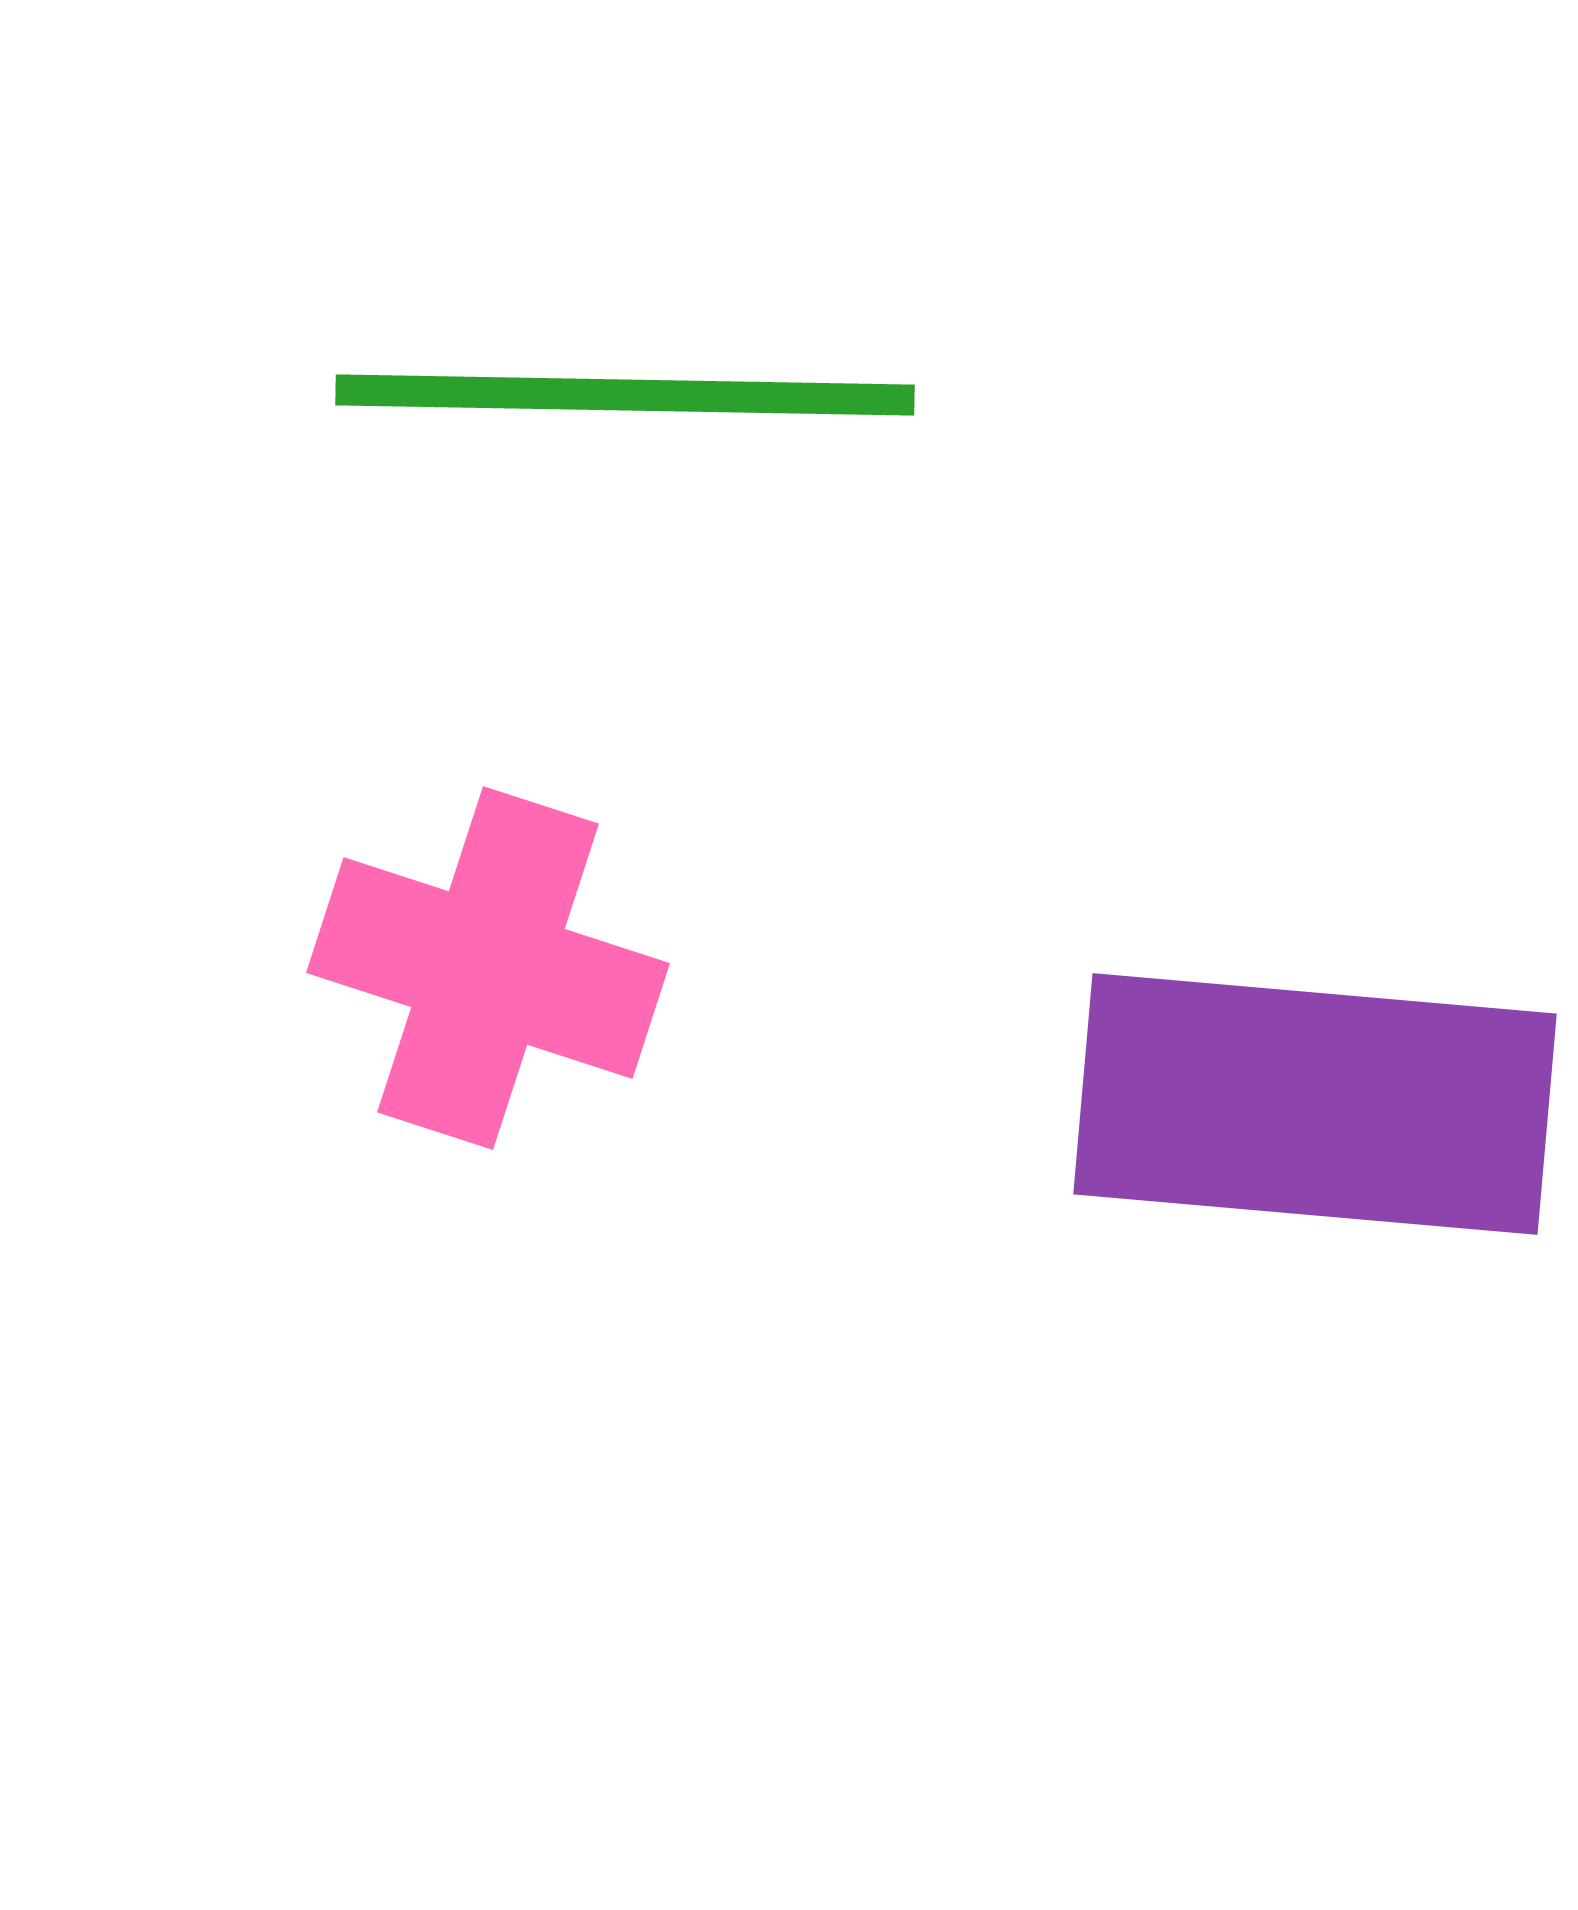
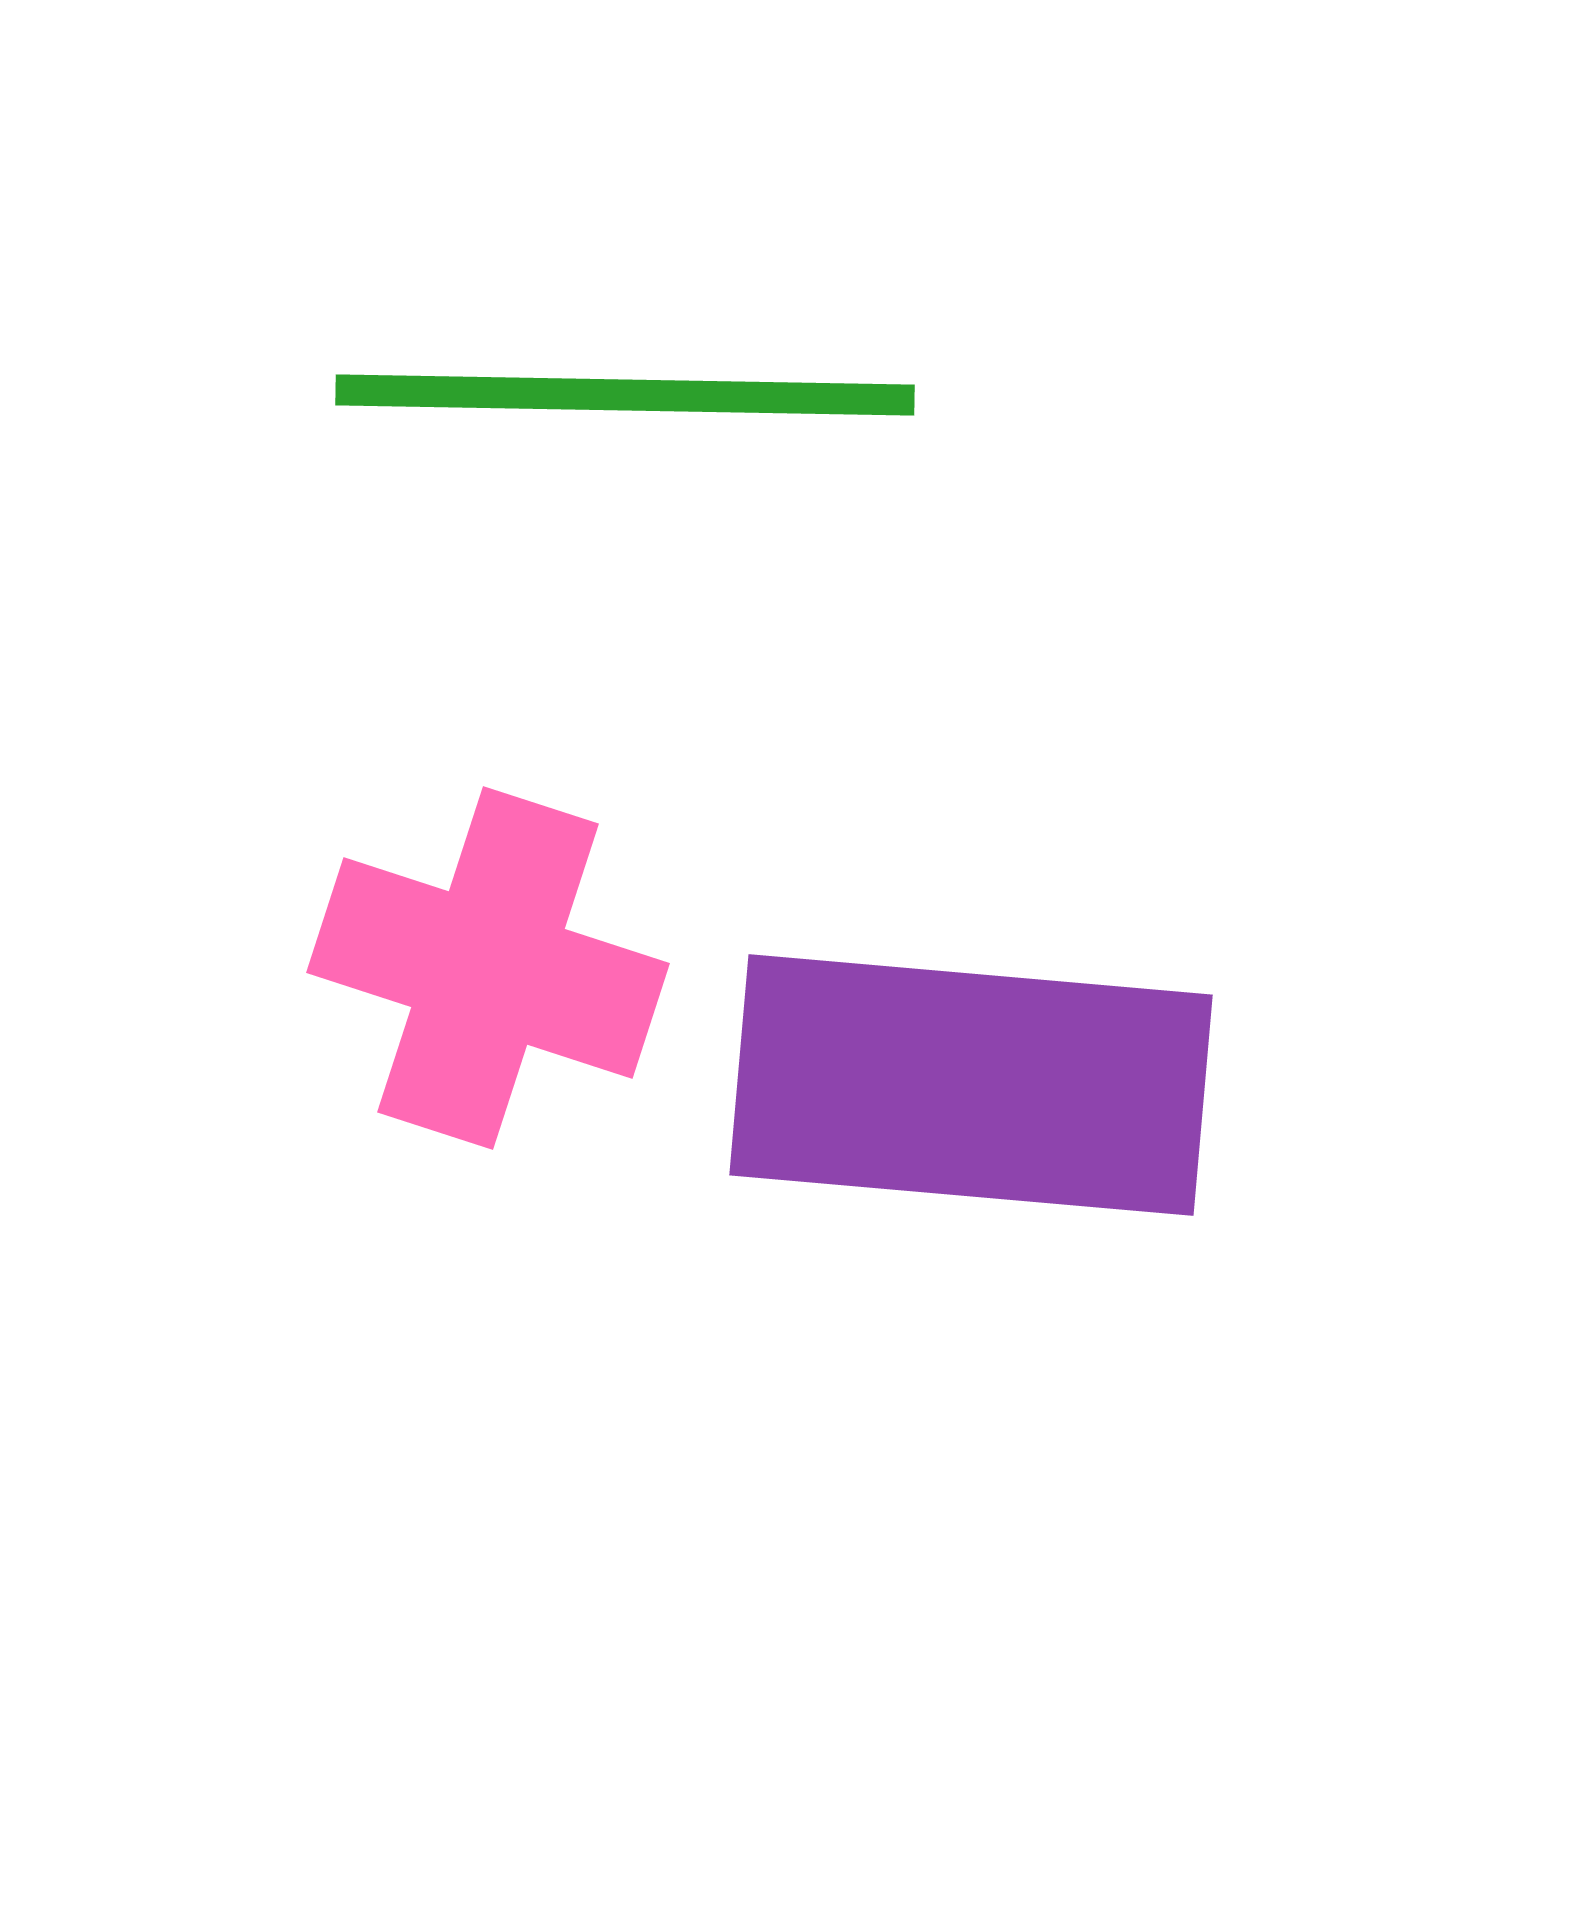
purple rectangle: moved 344 px left, 19 px up
